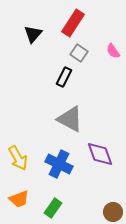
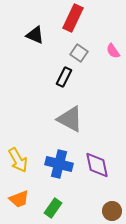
red rectangle: moved 5 px up; rotated 8 degrees counterclockwise
black triangle: moved 2 px right, 1 px down; rotated 48 degrees counterclockwise
purple diamond: moved 3 px left, 11 px down; rotated 8 degrees clockwise
yellow arrow: moved 2 px down
blue cross: rotated 12 degrees counterclockwise
brown circle: moved 1 px left, 1 px up
